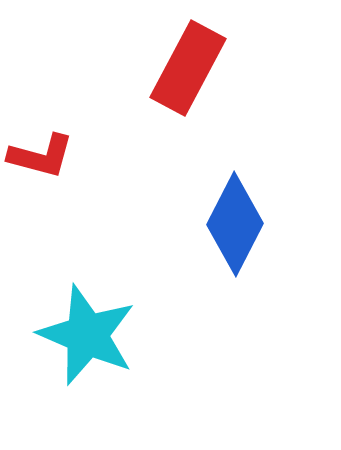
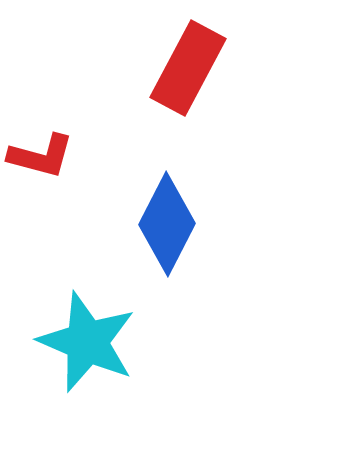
blue diamond: moved 68 px left
cyan star: moved 7 px down
